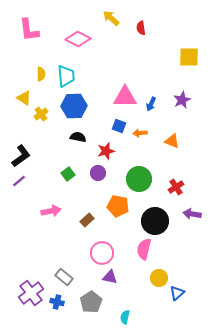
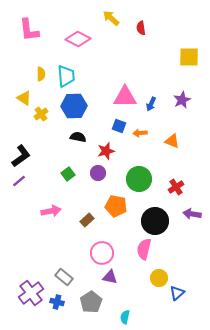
orange pentagon: moved 2 px left
